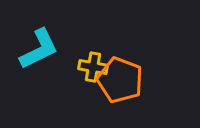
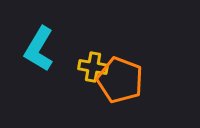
cyan L-shape: rotated 147 degrees clockwise
